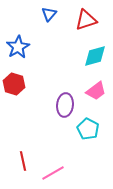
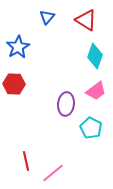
blue triangle: moved 2 px left, 3 px down
red triangle: rotated 50 degrees clockwise
cyan diamond: rotated 55 degrees counterclockwise
red hexagon: rotated 15 degrees counterclockwise
purple ellipse: moved 1 px right, 1 px up
cyan pentagon: moved 3 px right, 1 px up
red line: moved 3 px right
pink line: rotated 10 degrees counterclockwise
